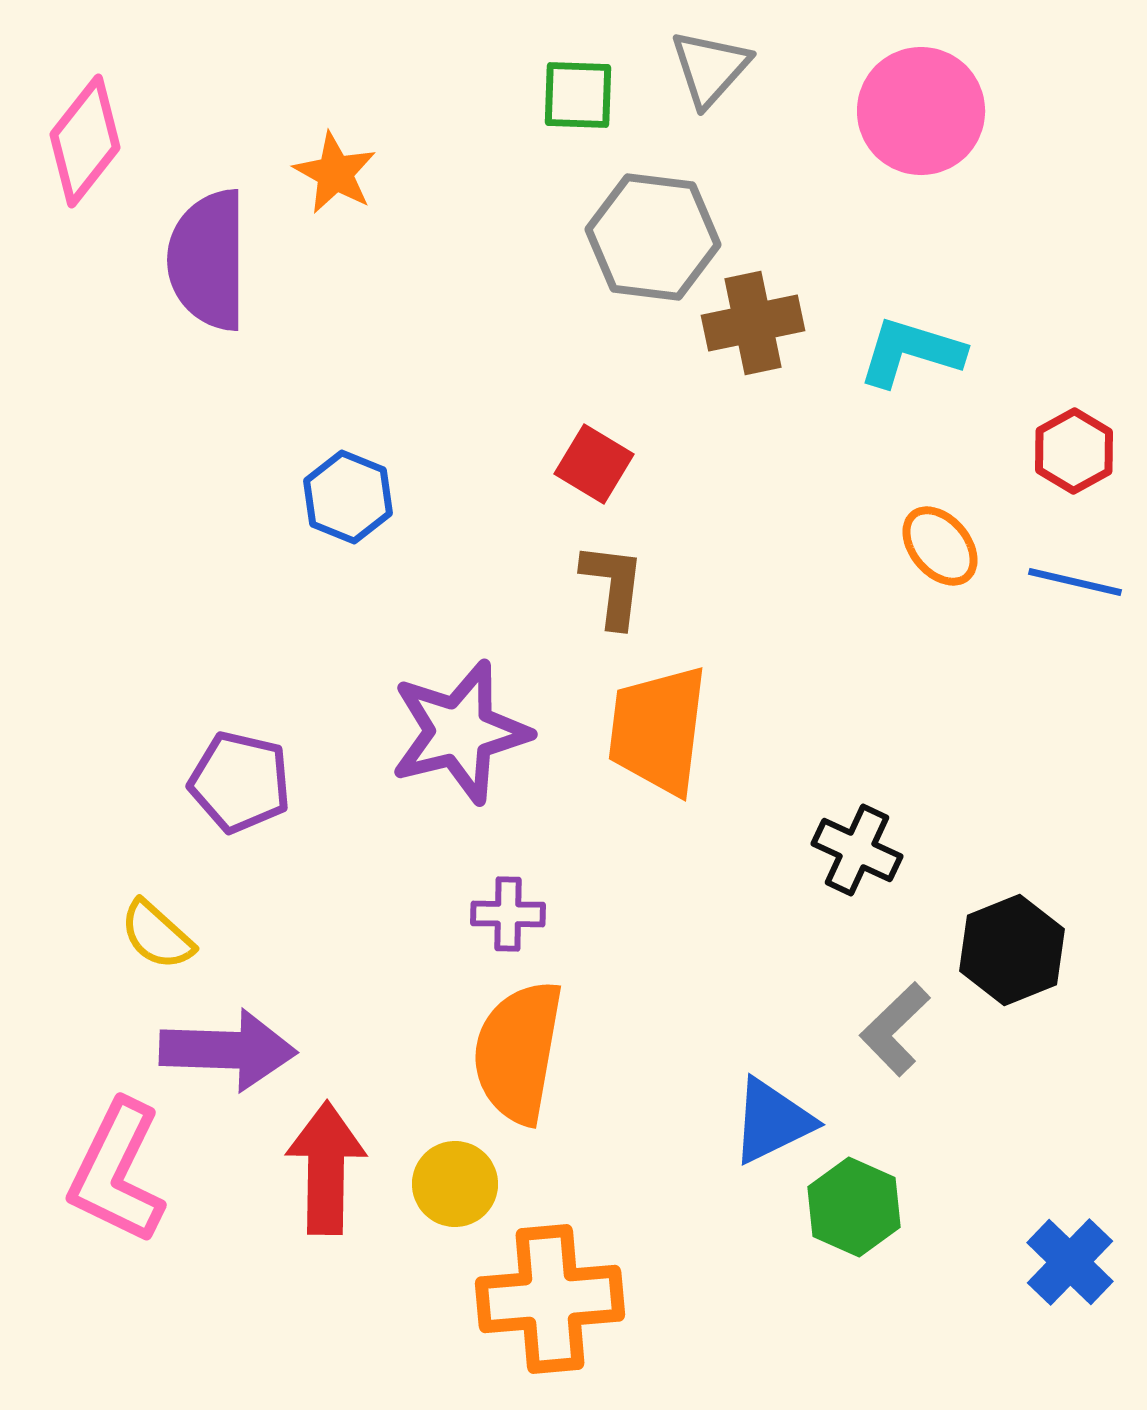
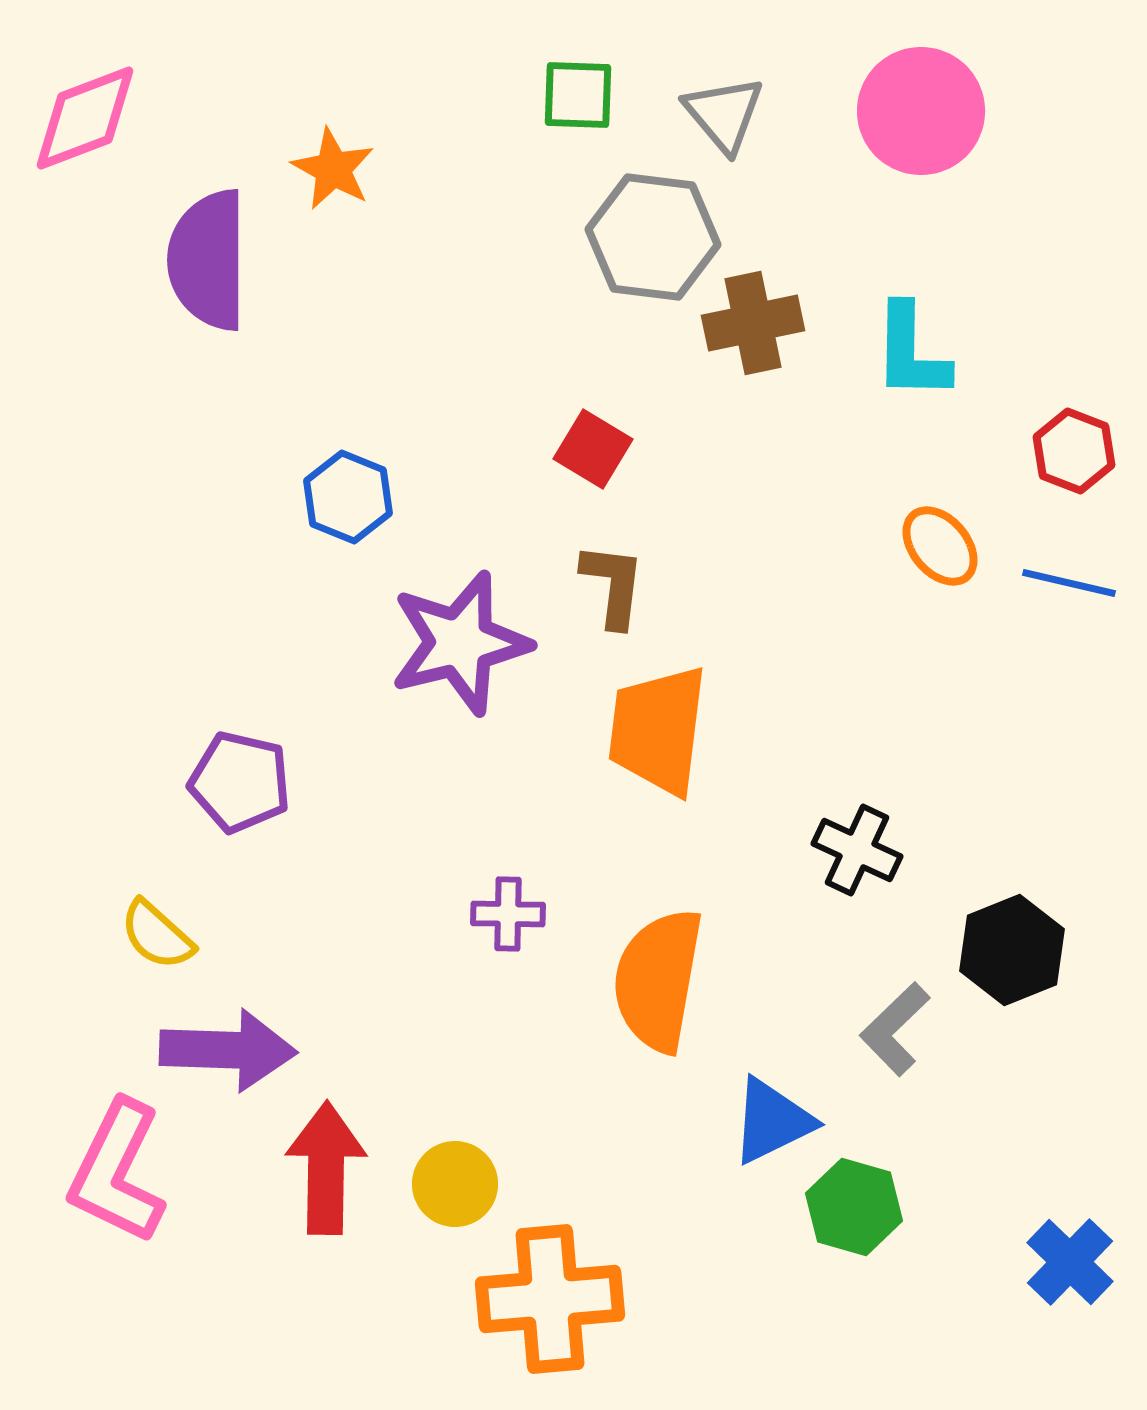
gray triangle: moved 14 px right, 46 px down; rotated 22 degrees counterclockwise
pink diamond: moved 23 px up; rotated 31 degrees clockwise
orange star: moved 2 px left, 4 px up
cyan L-shape: rotated 106 degrees counterclockwise
red hexagon: rotated 10 degrees counterclockwise
red square: moved 1 px left, 15 px up
blue line: moved 6 px left, 1 px down
purple star: moved 89 px up
orange semicircle: moved 140 px right, 72 px up
green hexagon: rotated 8 degrees counterclockwise
